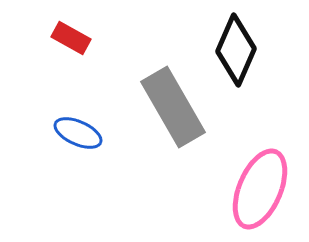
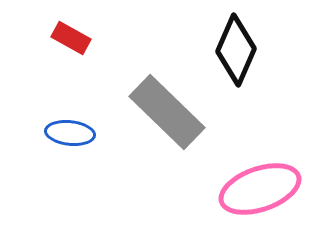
gray rectangle: moved 6 px left, 5 px down; rotated 16 degrees counterclockwise
blue ellipse: moved 8 px left; rotated 18 degrees counterclockwise
pink ellipse: rotated 48 degrees clockwise
